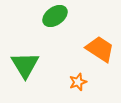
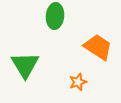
green ellipse: rotated 50 degrees counterclockwise
orange trapezoid: moved 2 px left, 2 px up
